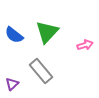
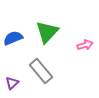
blue semicircle: moved 1 px left, 3 px down; rotated 120 degrees clockwise
purple triangle: moved 1 px up
